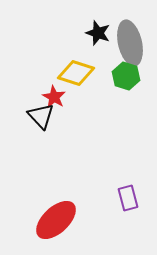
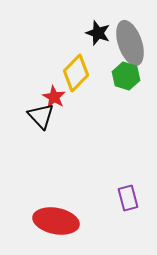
gray ellipse: rotated 6 degrees counterclockwise
yellow diamond: rotated 63 degrees counterclockwise
red ellipse: moved 1 px down; rotated 54 degrees clockwise
